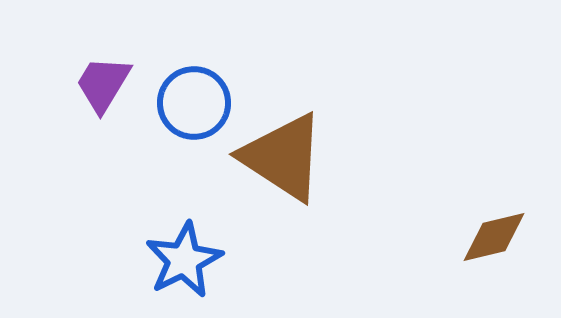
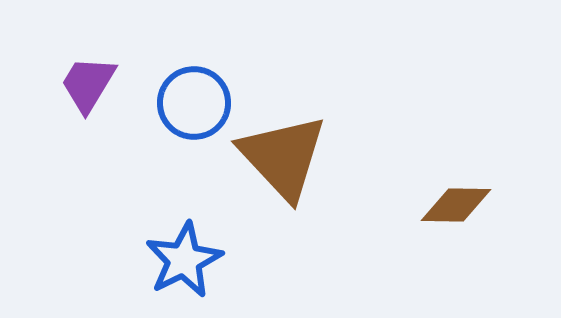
purple trapezoid: moved 15 px left
brown triangle: rotated 14 degrees clockwise
brown diamond: moved 38 px left, 32 px up; rotated 14 degrees clockwise
